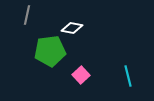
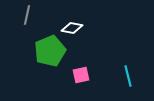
green pentagon: rotated 16 degrees counterclockwise
pink square: rotated 30 degrees clockwise
